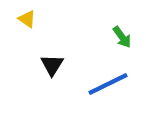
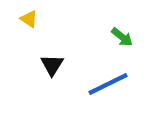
yellow triangle: moved 2 px right
green arrow: rotated 15 degrees counterclockwise
